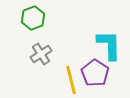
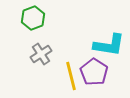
cyan L-shape: rotated 100 degrees clockwise
purple pentagon: moved 1 px left, 1 px up
yellow line: moved 4 px up
